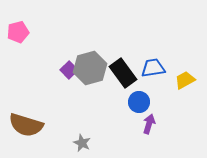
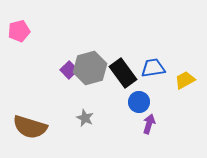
pink pentagon: moved 1 px right, 1 px up
brown semicircle: moved 4 px right, 2 px down
gray star: moved 3 px right, 25 px up
